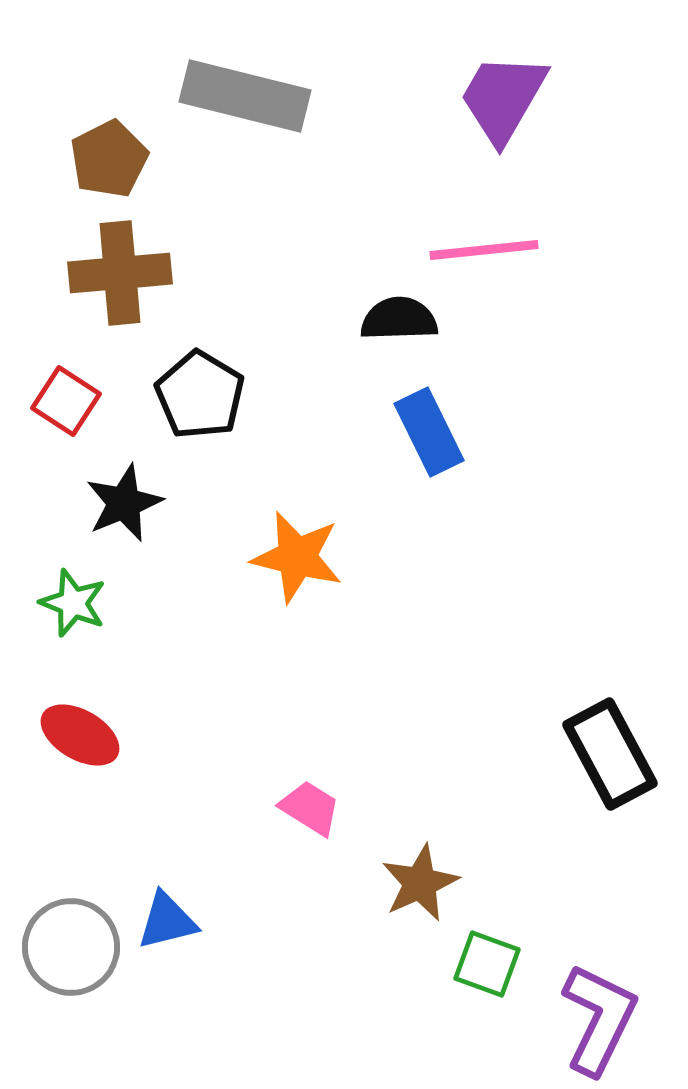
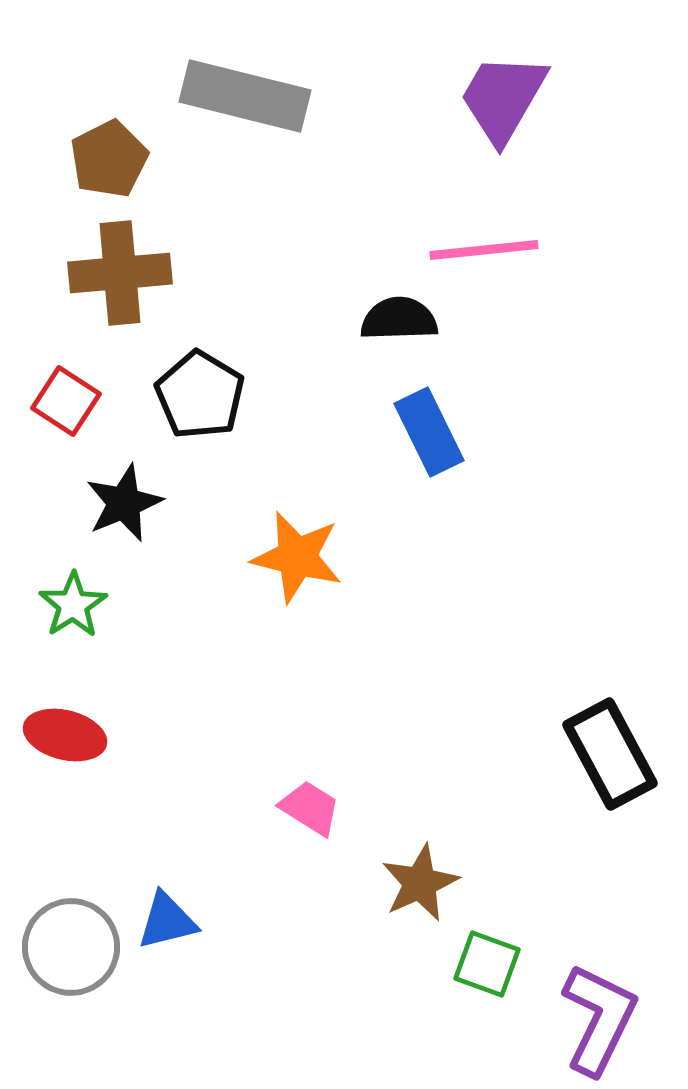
green star: moved 2 px down; rotated 18 degrees clockwise
red ellipse: moved 15 px left; rotated 16 degrees counterclockwise
